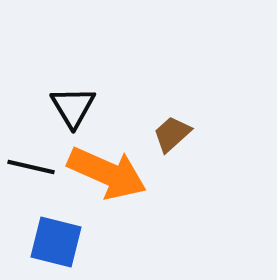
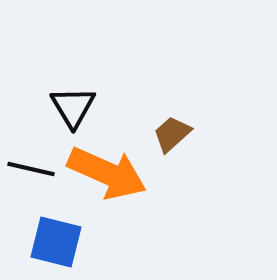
black line: moved 2 px down
